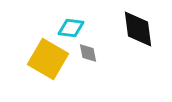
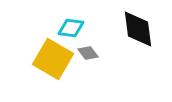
gray diamond: rotated 25 degrees counterclockwise
yellow square: moved 5 px right
